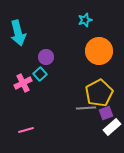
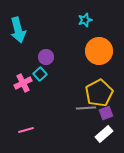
cyan arrow: moved 3 px up
white rectangle: moved 8 px left, 7 px down
